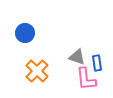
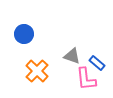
blue circle: moved 1 px left, 1 px down
gray triangle: moved 5 px left, 1 px up
blue rectangle: rotated 42 degrees counterclockwise
